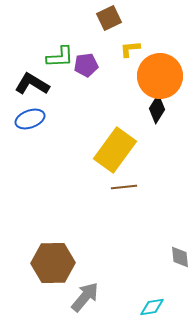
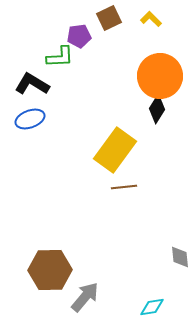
yellow L-shape: moved 21 px right, 30 px up; rotated 50 degrees clockwise
purple pentagon: moved 7 px left, 29 px up
brown hexagon: moved 3 px left, 7 px down
